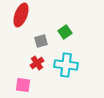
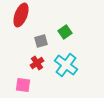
cyan cross: rotated 30 degrees clockwise
